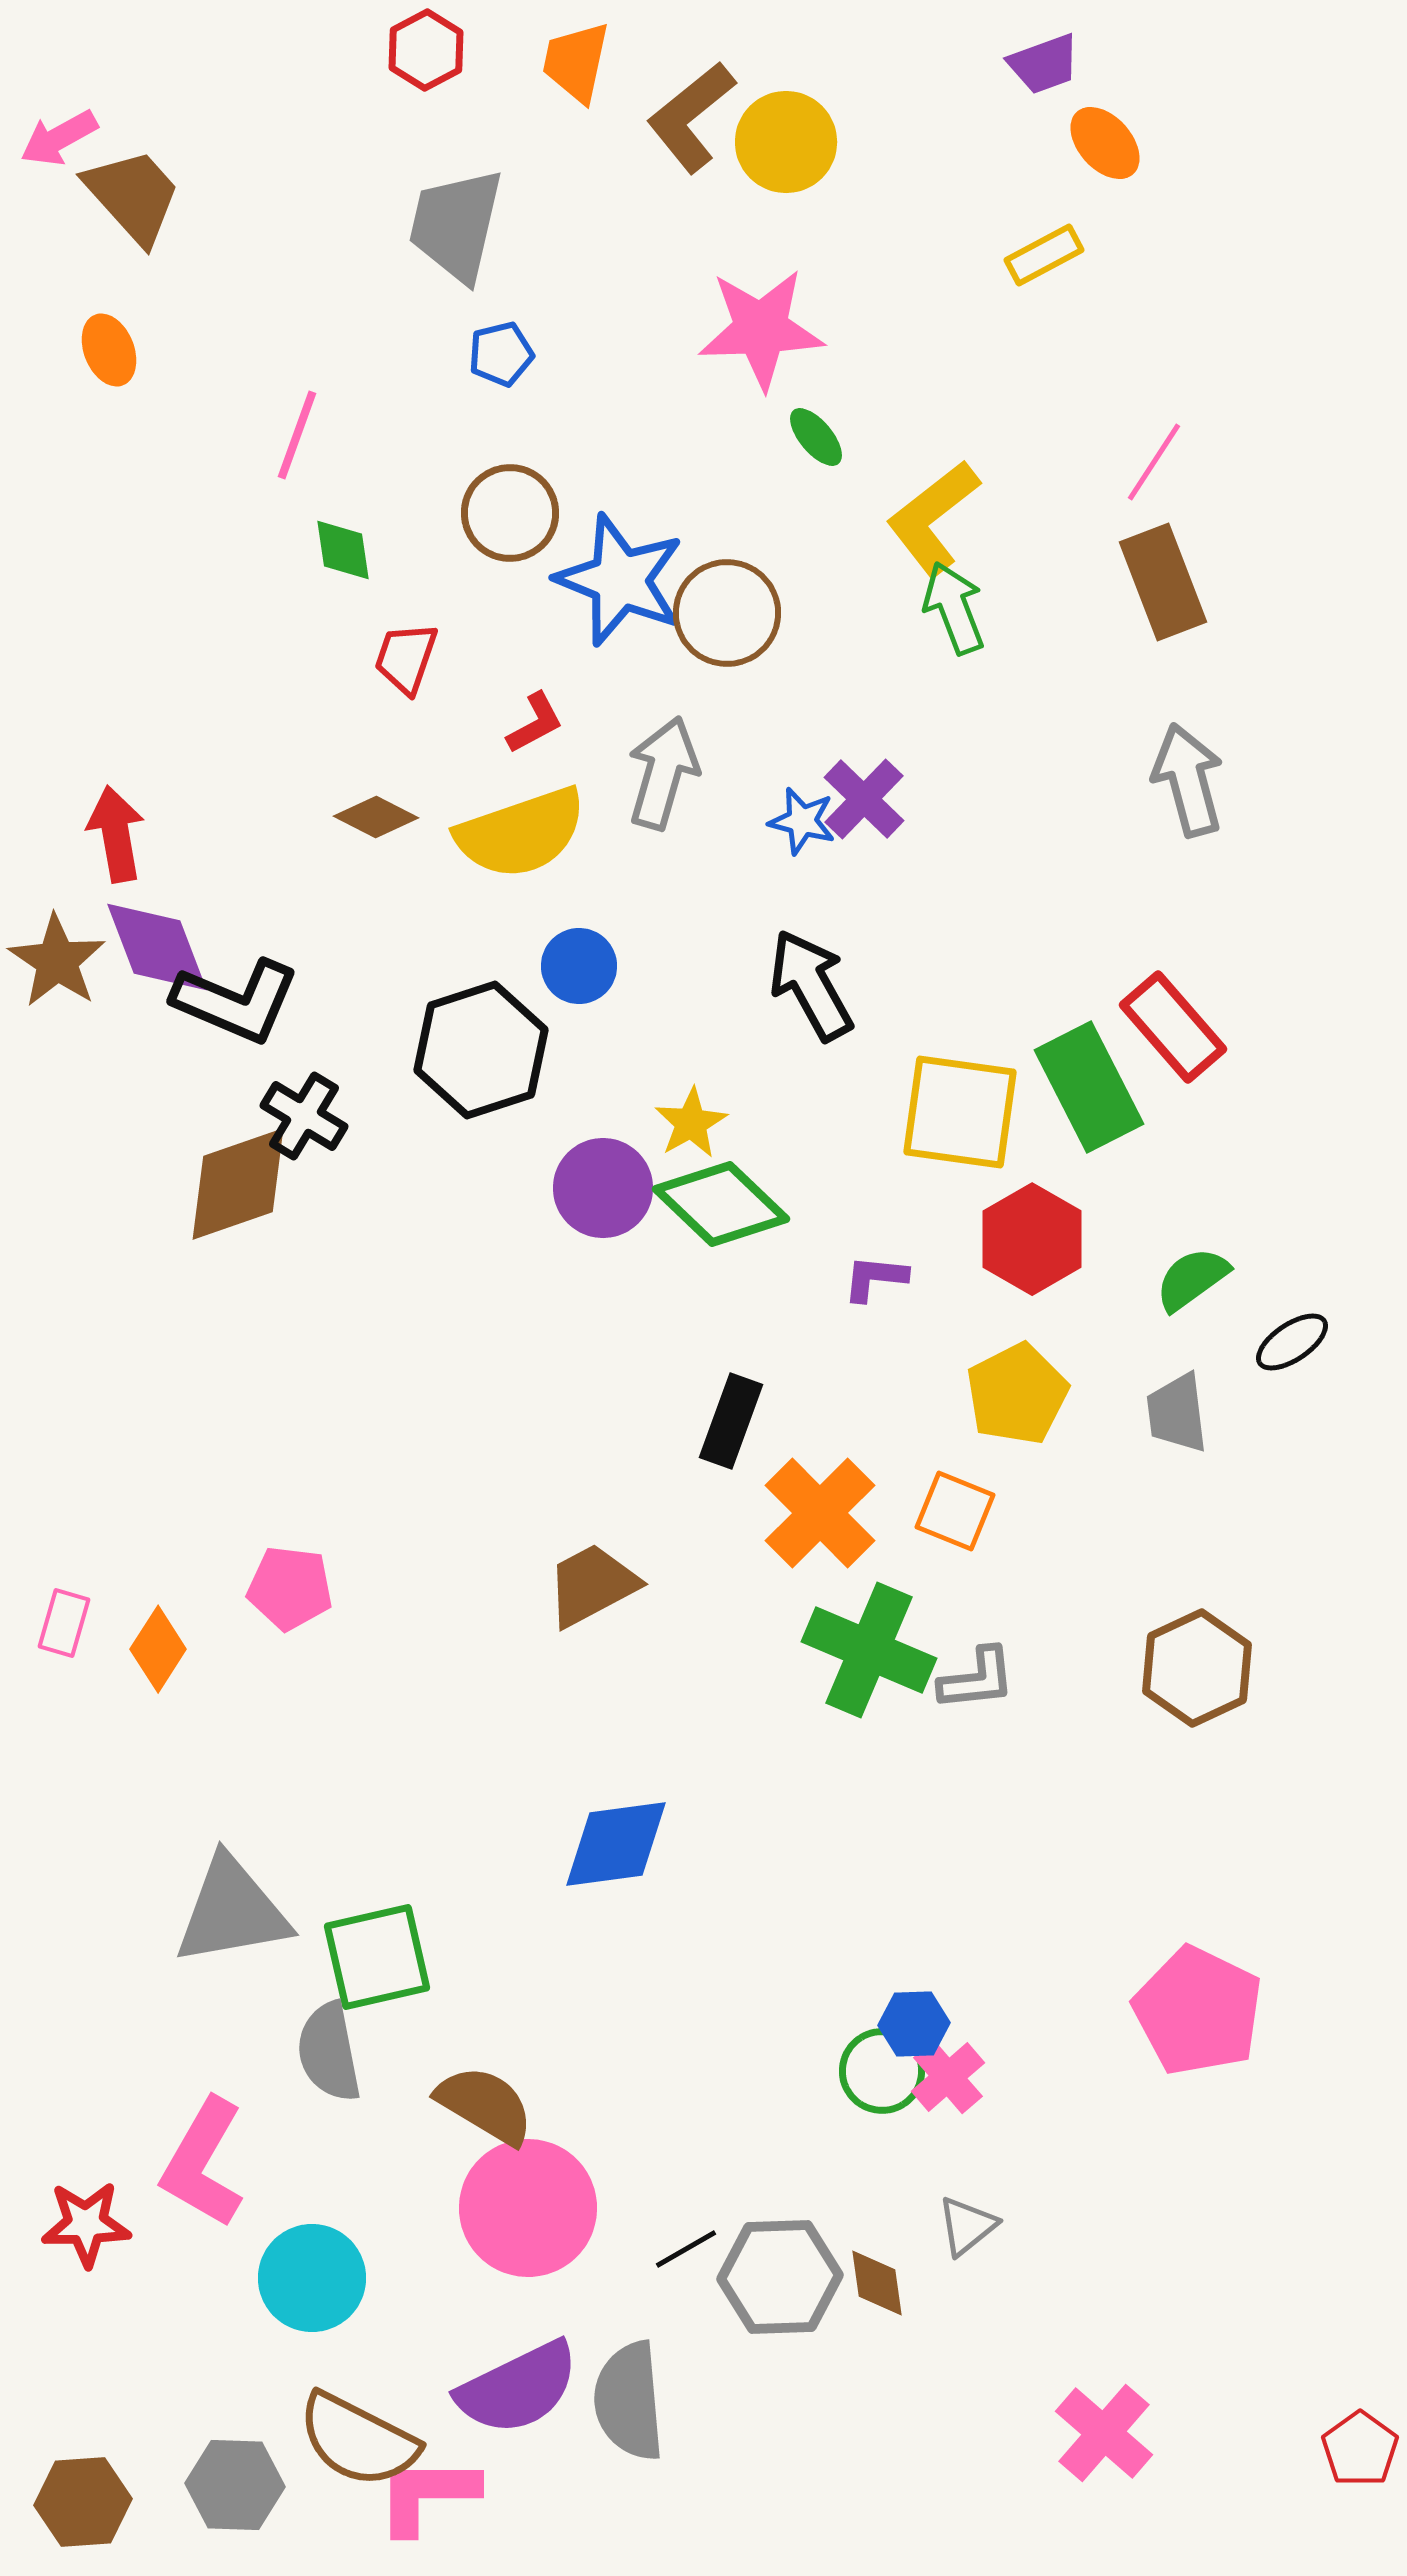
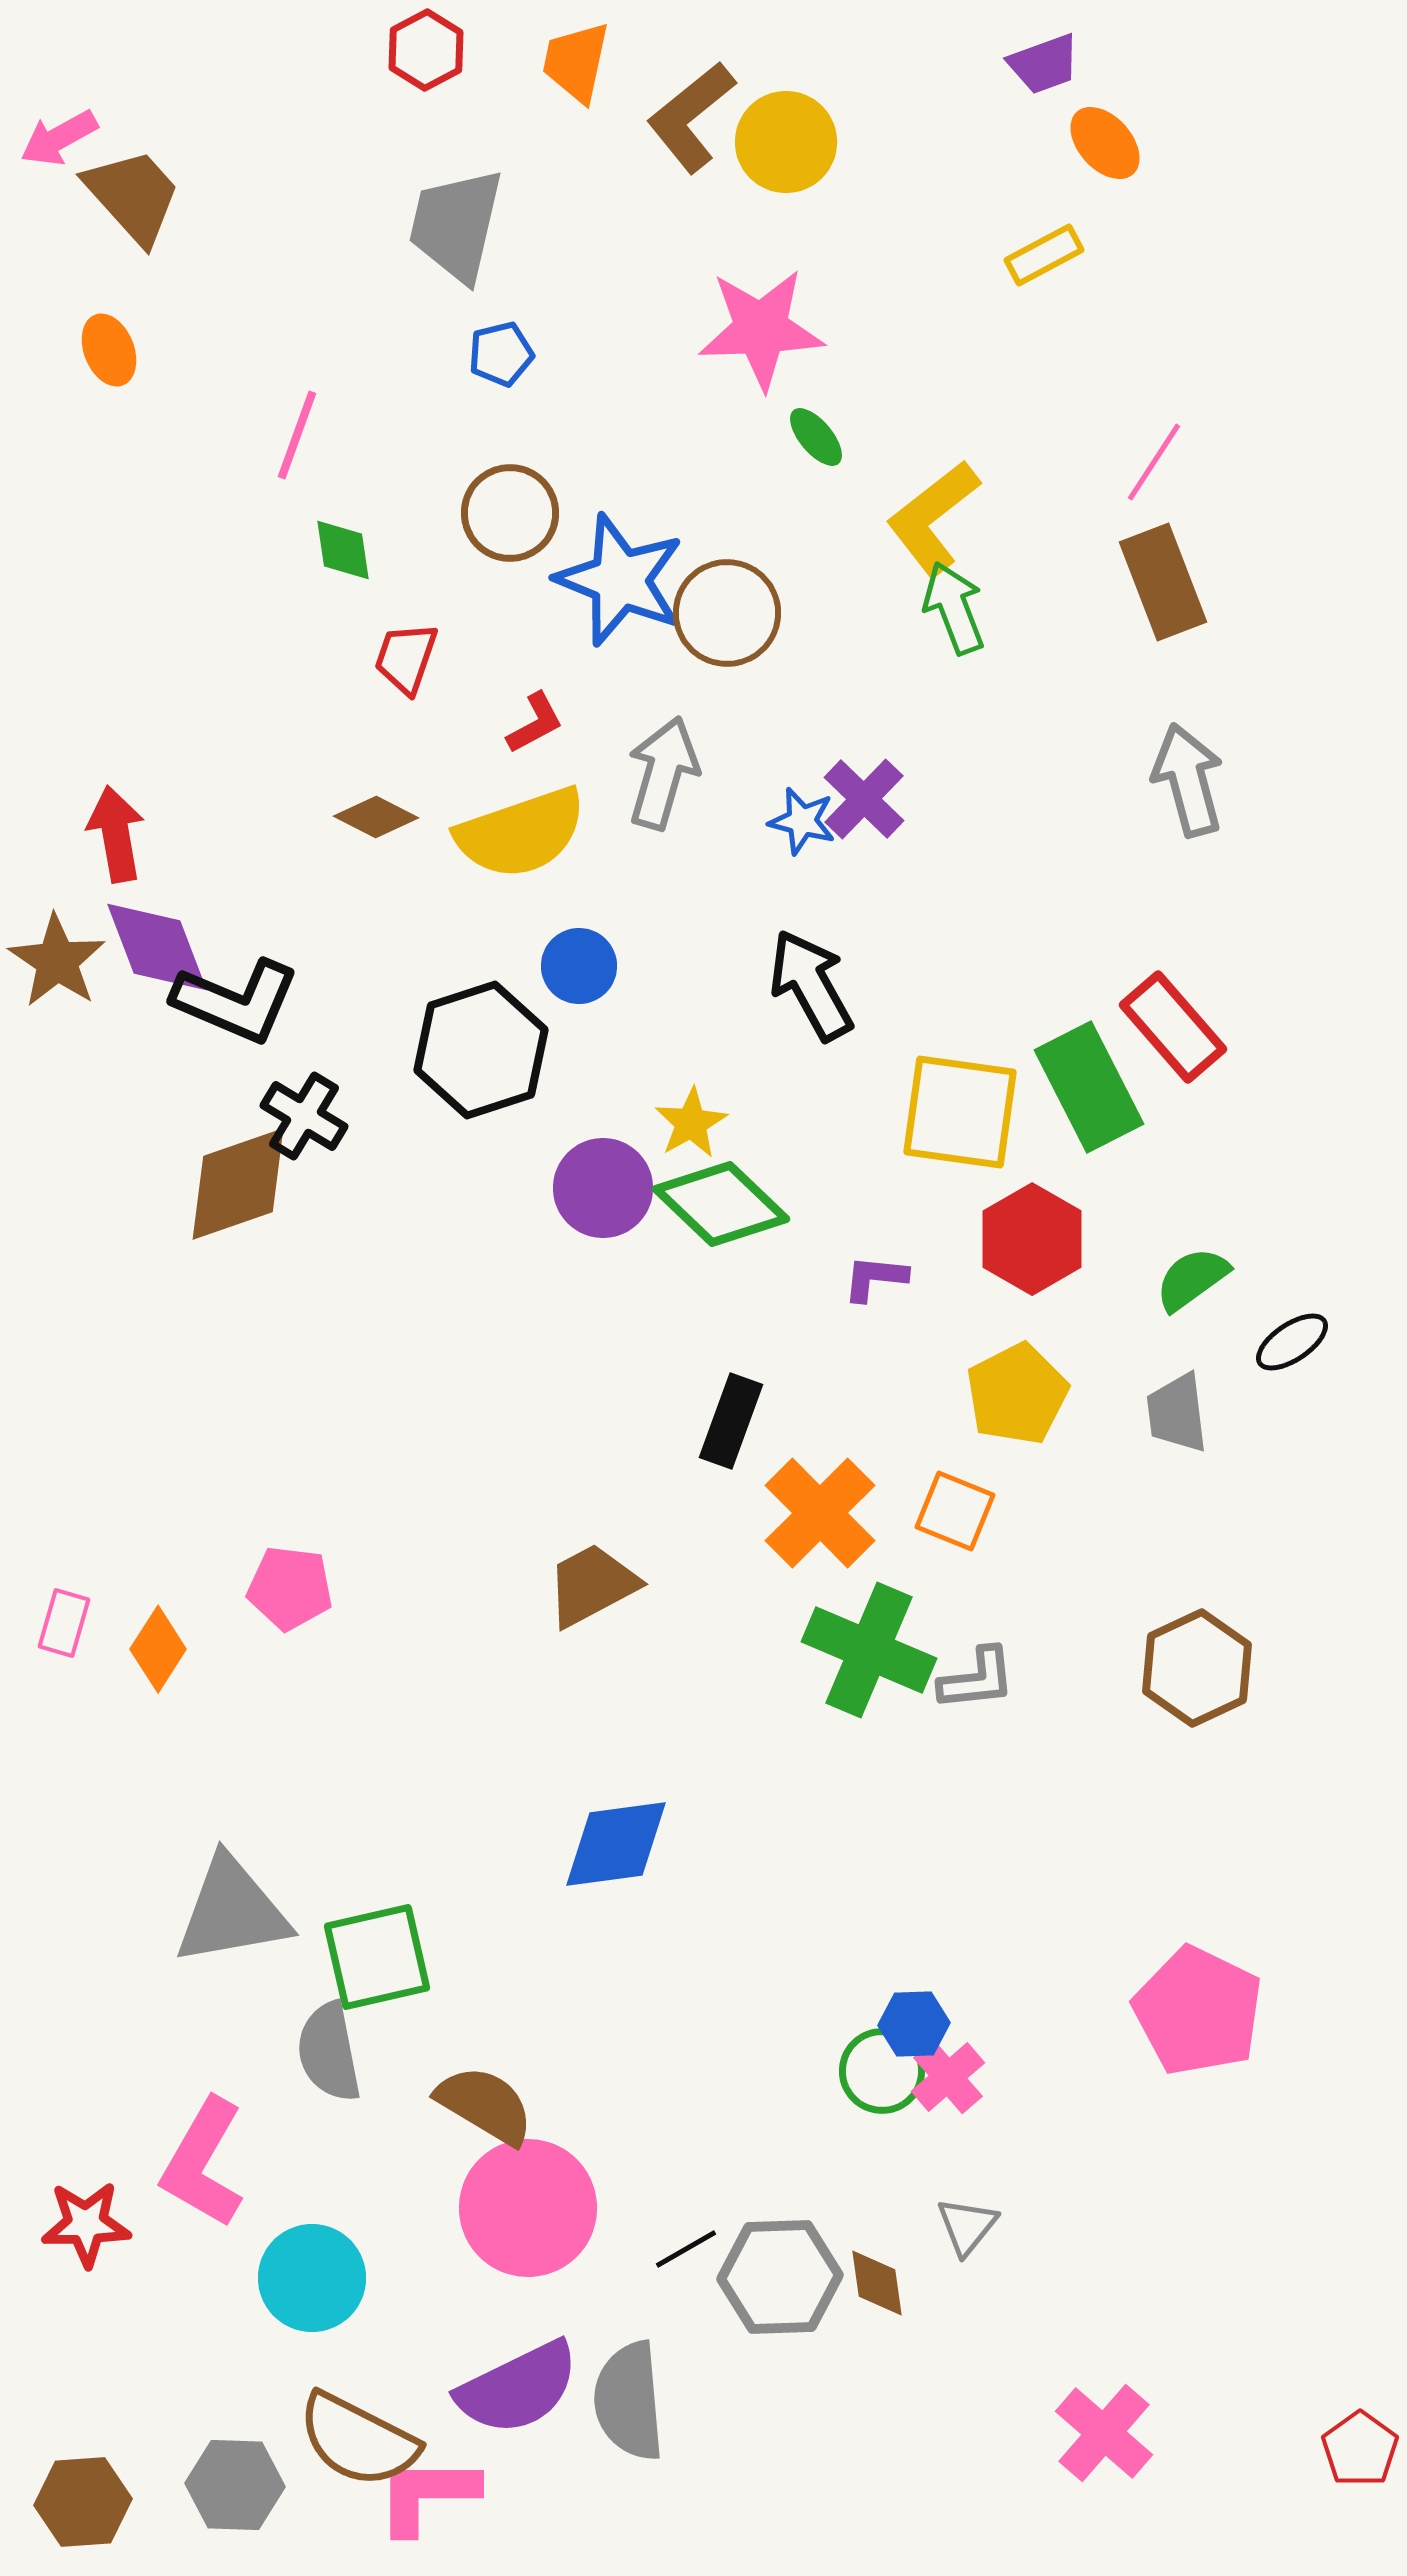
gray triangle at (967, 2226): rotated 12 degrees counterclockwise
